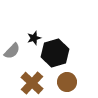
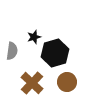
black star: moved 1 px up
gray semicircle: rotated 36 degrees counterclockwise
